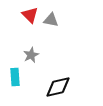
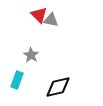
red triangle: moved 9 px right
gray star: rotated 14 degrees counterclockwise
cyan rectangle: moved 2 px right, 3 px down; rotated 24 degrees clockwise
